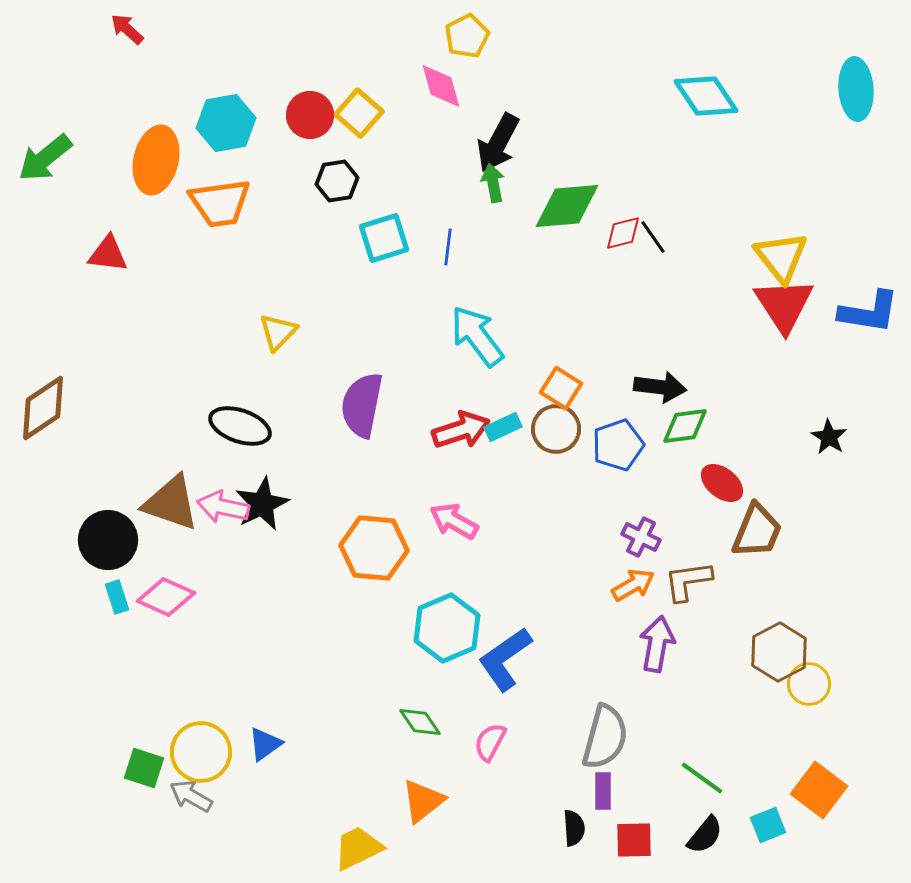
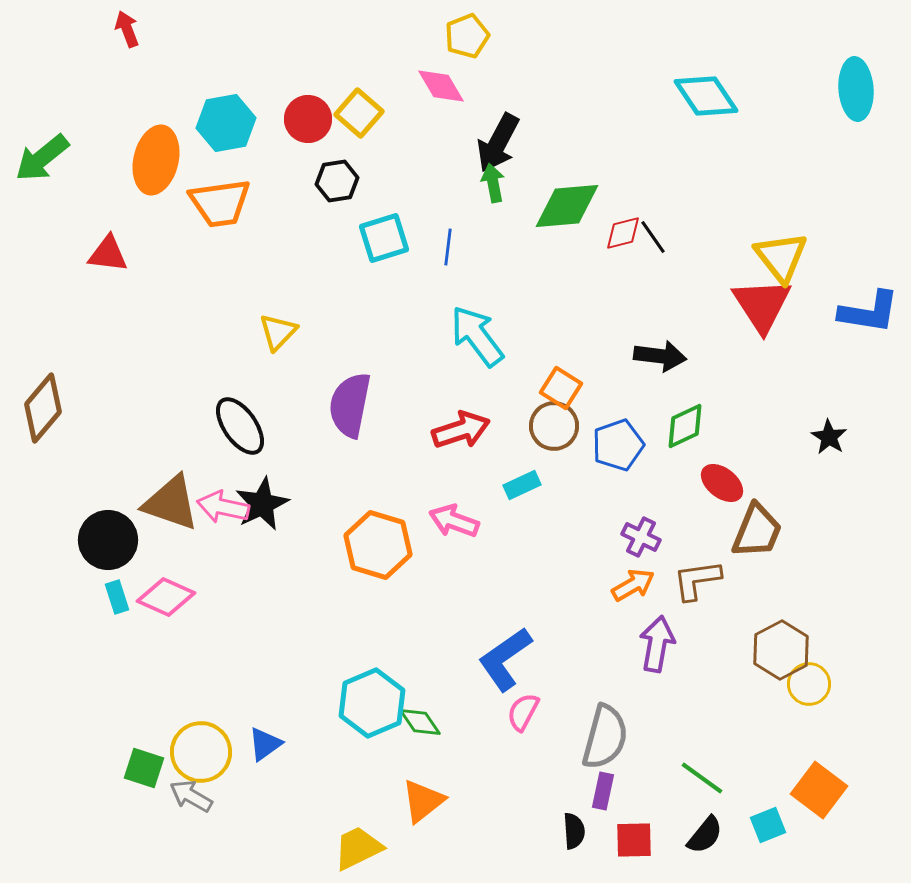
red arrow at (127, 29): rotated 27 degrees clockwise
yellow pentagon at (467, 36): rotated 6 degrees clockwise
pink diamond at (441, 86): rotated 15 degrees counterclockwise
red circle at (310, 115): moved 2 px left, 4 px down
green arrow at (45, 158): moved 3 px left
red triangle at (784, 305): moved 22 px left
black arrow at (660, 387): moved 31 px up
purple semicircle at (362, 405): moved 12 px left
brown diamond at (43, 408): rotated 16 degrees counterclockwise
black ellipse at (240, 426): rotated 36 degrees clockwise
green diamond at (685, 426): rotated 18 degrees counterclockwise
cyan rectangle at (503, 427): moved 19 px right, 58 px down
brown circle at (556, 429): moved 2 px left, 3 px up
pink arrow at (454, 521): rotated 9 degrees counterclockwise
orange hexagon at (374, 548): moved 4 px right, 3 px up; rotated 12 degrees clockwise
brown L-shape at (688, 581): moved 9 px right, 1 px up
cyan hexagon at (447, 628): moved 75 px left, 75 px down
brown hexagon at (779, 652): moved 2 px right, 2 px up
pink semicircle at (490, 742): moved 33 px right, 30 px up
purple rectangle at (603, 791): rotated 12 degrees clockwise
black semicircle at (574, 828): moved 3 px down
